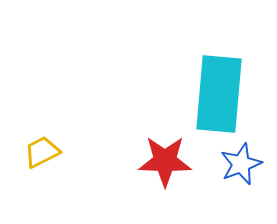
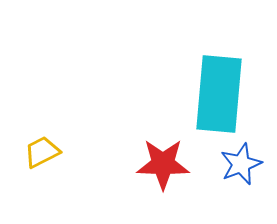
red star: moved 2 px left, 3 px down
